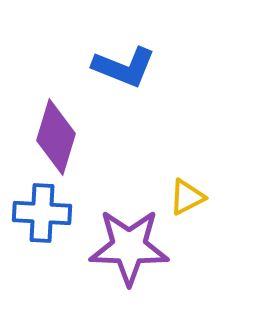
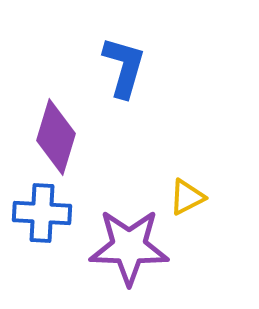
blue L-shape: rotated 96 degrees counterclockwise
